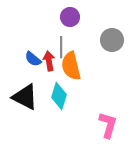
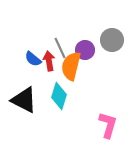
purple circle: moved 15 px right, 33 px down
gray line: moved 1 px left, 1 px down; rotated 25 degrees counterclockwise
orange semicircle: rotated 28 degrees clockwise
black triangle: moved 1 px left, 3 px down
